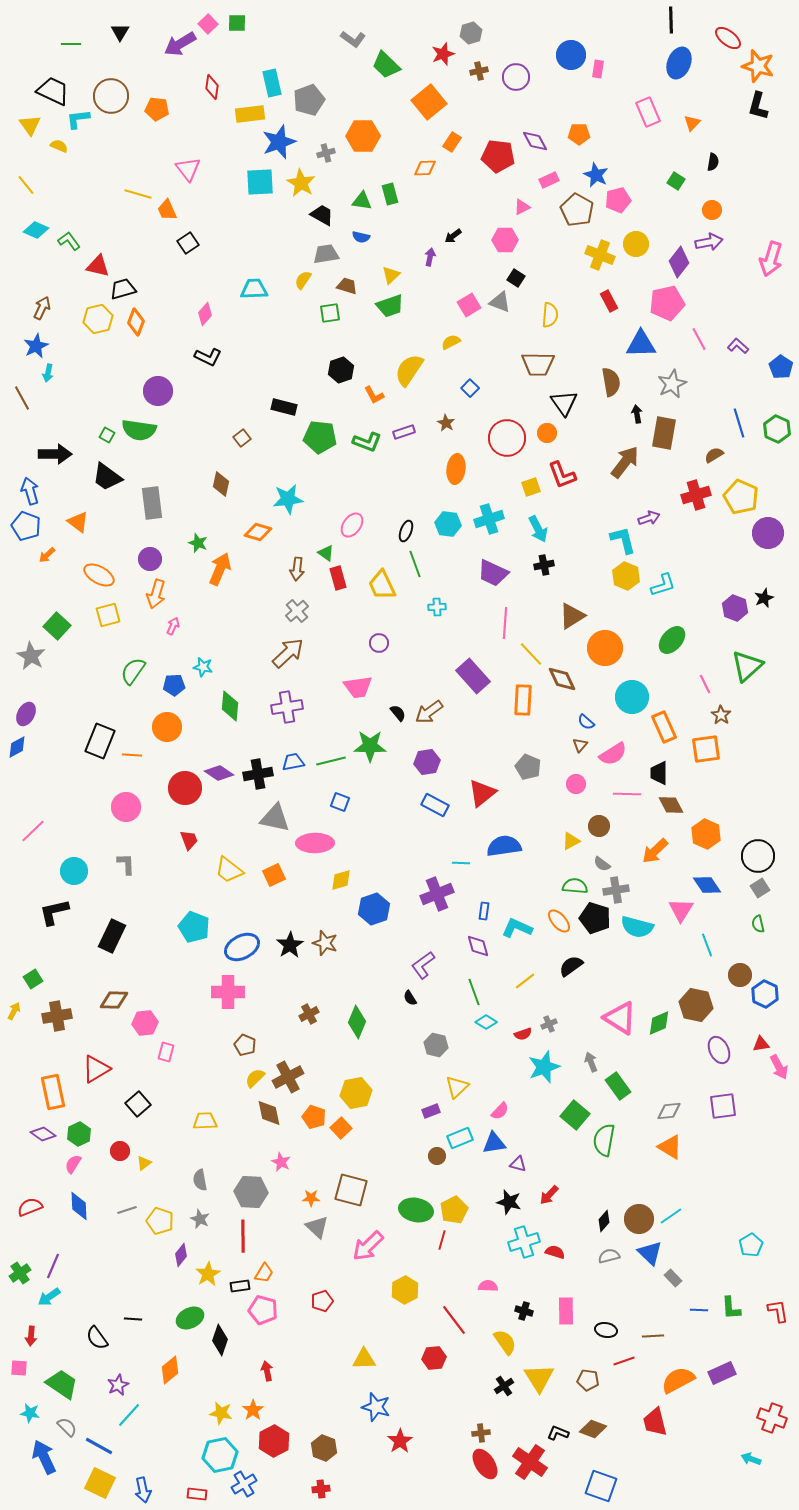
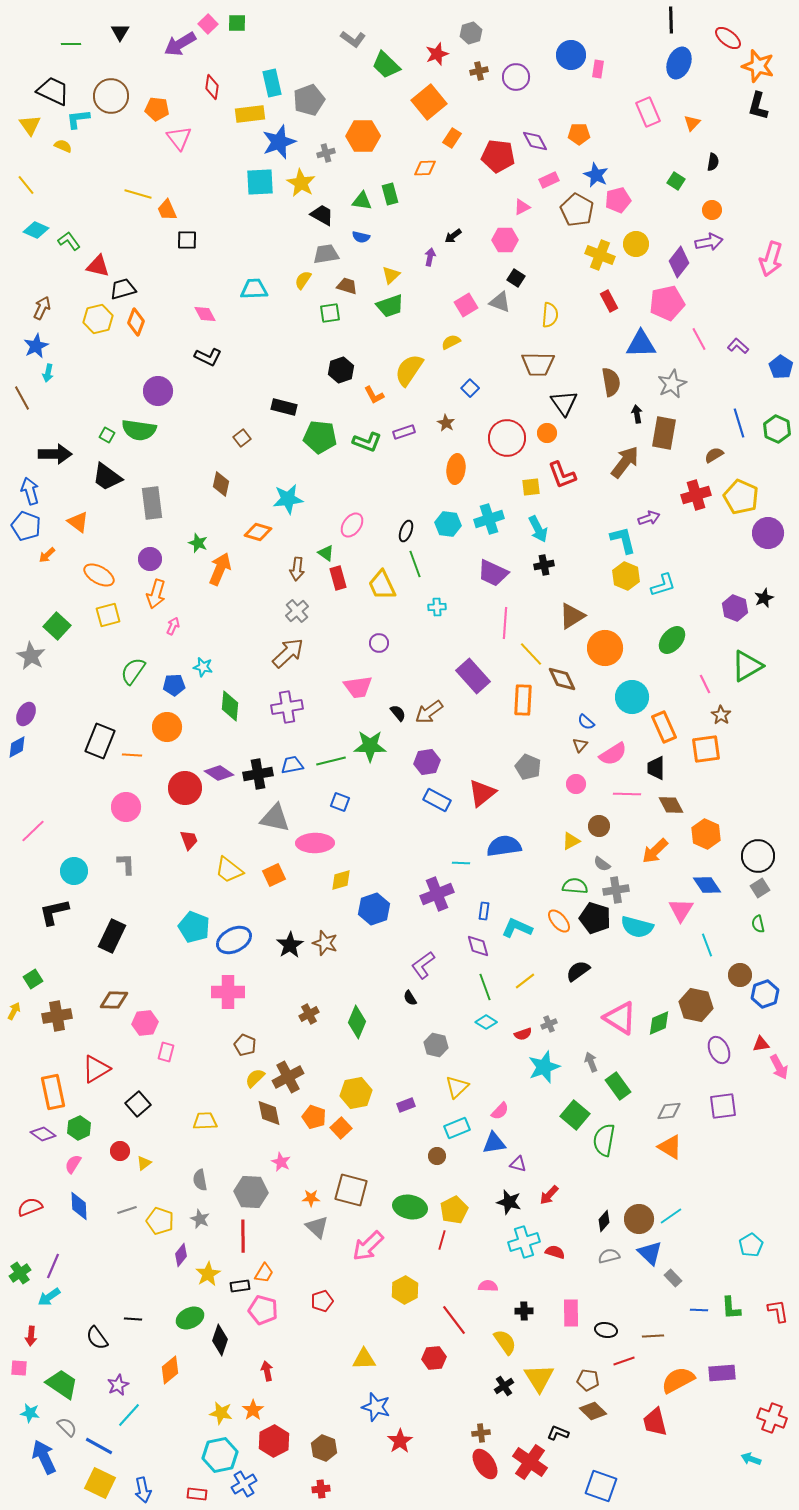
red star at (443, 54): moved 6 px left
orange rectangle at (452, 142): moved 4 px up
yellow semicircle at (59, 146): moved 4 px right
pink triangle at (188, 169): moved 9 px left, 31 px up
black square at (188, 243): moved 1 px left, 3 px up; rotated 35 degrees clockwise
pink square at (469, 305): moved 3 px left
pink diamond at (205, 314): rotated 70 degrees counterclockwise
yellow square at (531, 487): rotated 12 degrees clockwise
green triangle at (747, 666): rotated 12 degrees clockwise
blue trapezoid at (293, 762): moved 1 px left, 3 px down
black trapezoid at (659, 773): moved 3 px left, 5 px up
blue rectangle at (435, 805): moved 2 px right, 5 px up
blue ellipse at (242, 947): moved 8 px left, 7 px up
black semicircle at (571, 966): moved 7 px right, 5 px down
green line at (474, 992): moved 11 px right, 5 px up
blue hexagon at (765, 994): rotated 16 degrees clockwise
purple rectangle at (431, 1111): moved 25 px left, 6 px up
green hexagon at (79, 1134): moved 6 px up
cyan rectangle at (460, 1138): moved 3 px left, 10 px up
green ellipse at (416, 1210): moved 6 px left, 3 px up
black cross at (524, 1311): rotated 18 degrees counterclockwise
pink rectangle at (566, 1311): moved 5 px right, 2 px down
purple rectangle at (722, 1373): rotated 20 degrees clockwise
brown diamond at (593, 1429): moved 18 px up; rotated 24 degrees clockwise
